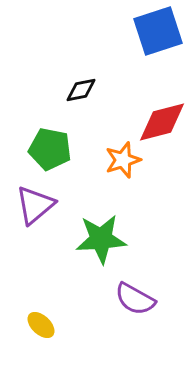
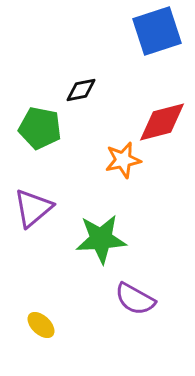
blue square: moved 1 px left
green pentagon: moved 10 px left, 21 px up
orange star: rotated 6 degrees clockwise
purple triangle: moved 2 px left, 3 px down
